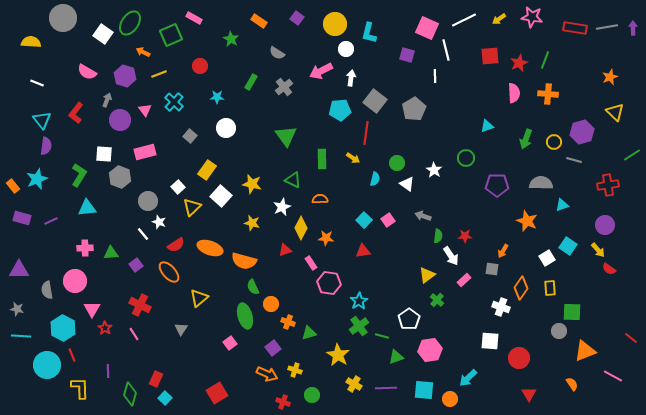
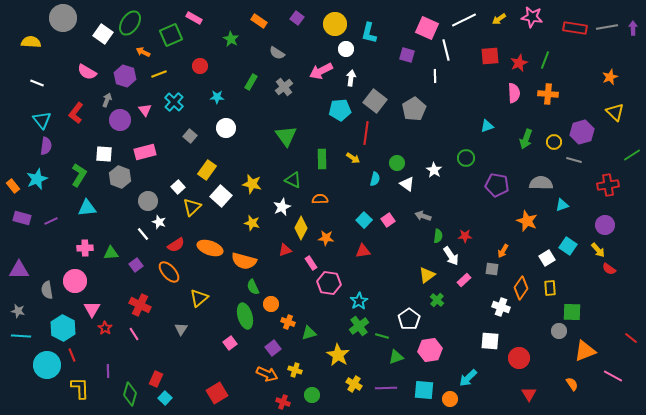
purple pentagon at (497, 185): rotated 10 degrees clockwise
gray star at (17, 309): moved 1 px right, 2 px down
